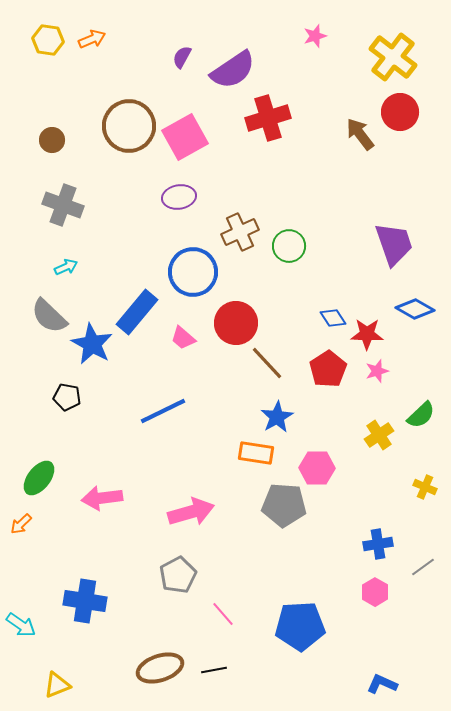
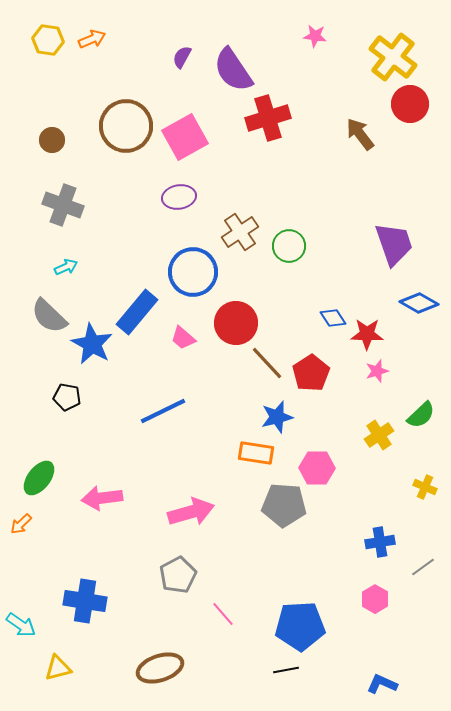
pink star at (315, 36): rotated 25 degrees clockwise
purple semicircle at (233, 70): rotated 90 degrees clockwise
red circle at (400, 112): moved 10 px right, 8 px up
brown circle at (129, 126): moved 3 px left
brown cross at (240, 232): rotated 9 degrees counterclockwise
blue diamond at (415, 309): moved 4 px right, 6 px up
red pentagon at (328, 369): moved 17 px left, 4 px down
blue star at (277, 417): rotated 16 degrees clockwise
blue cross at (378, 544): moved 2 px right, 2 px up
pink hexagon at (375, 592): moved 7 px down
black line at (214, 670): moved 72 px right
yellow triangle at (57, 685): moved 1 px right, 17 px up; rotated 8 degrees clockwise
